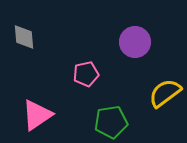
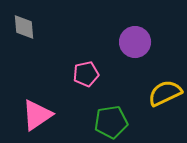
gray diamond: moved 10 px up
yellow semicircle: rotated 12 degrees clockwise
